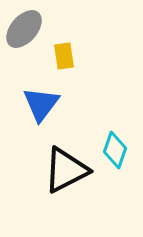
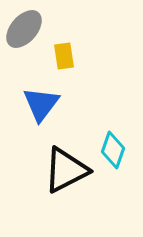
cyan diamond: moved 2 px left
